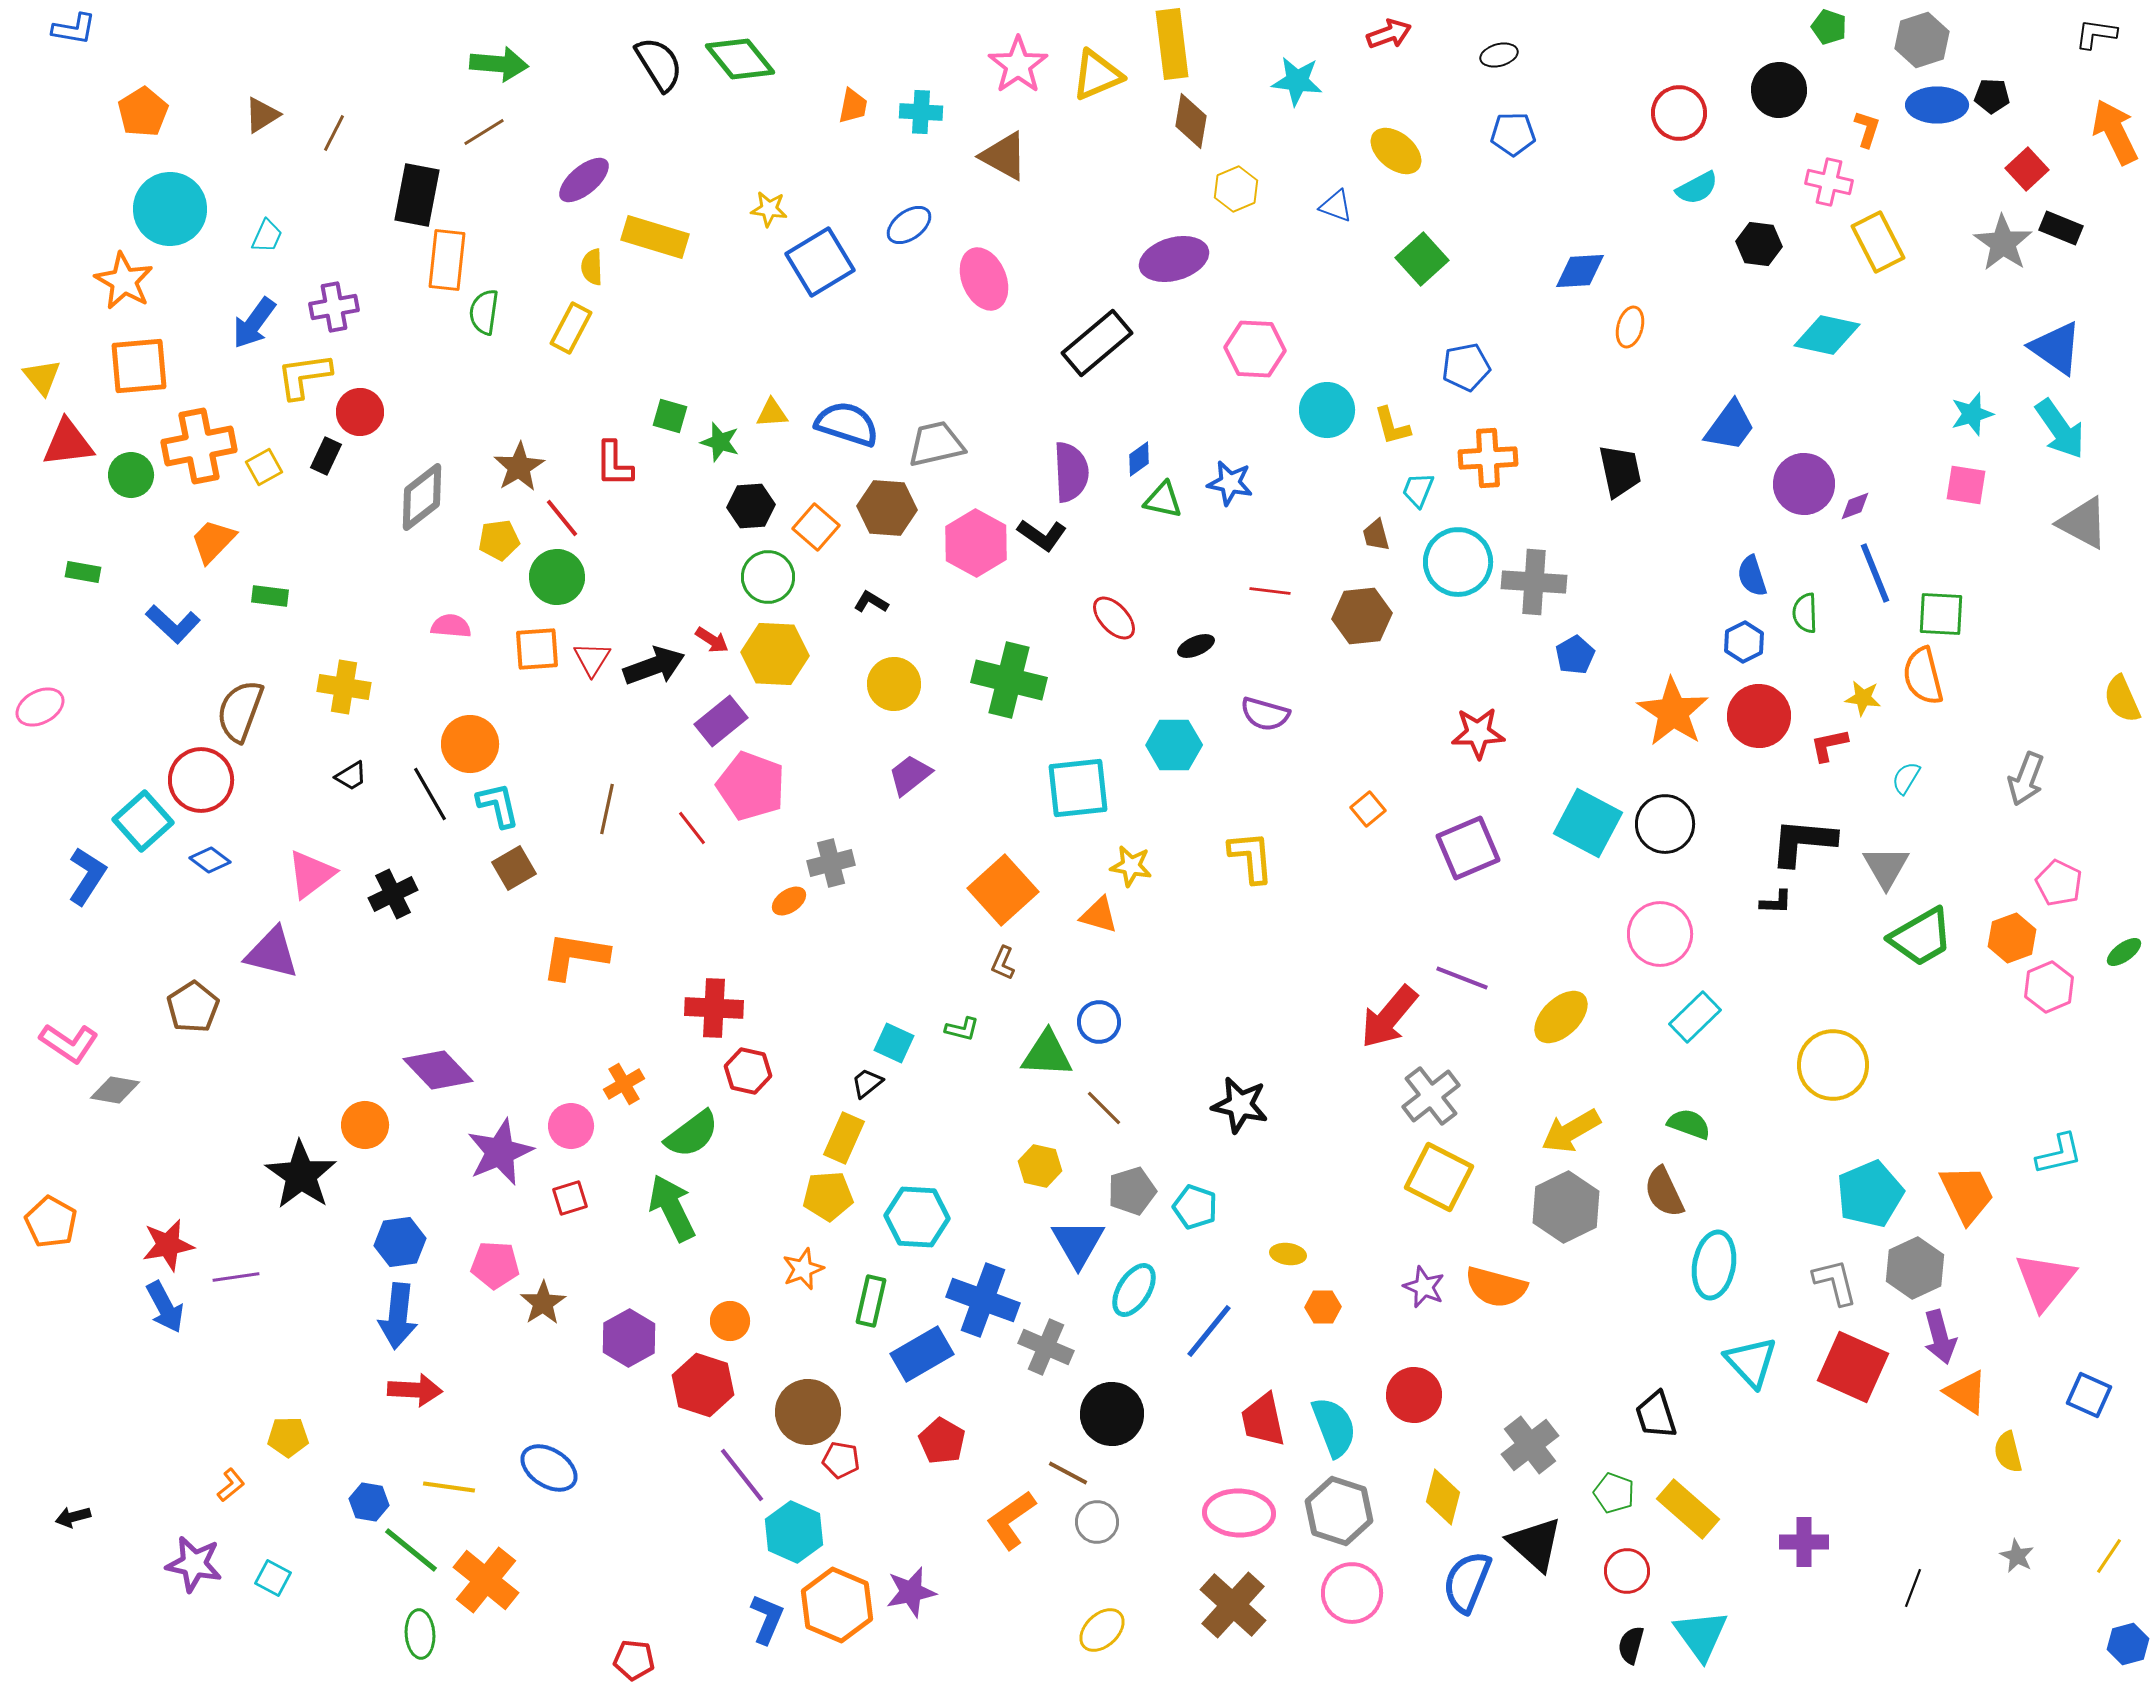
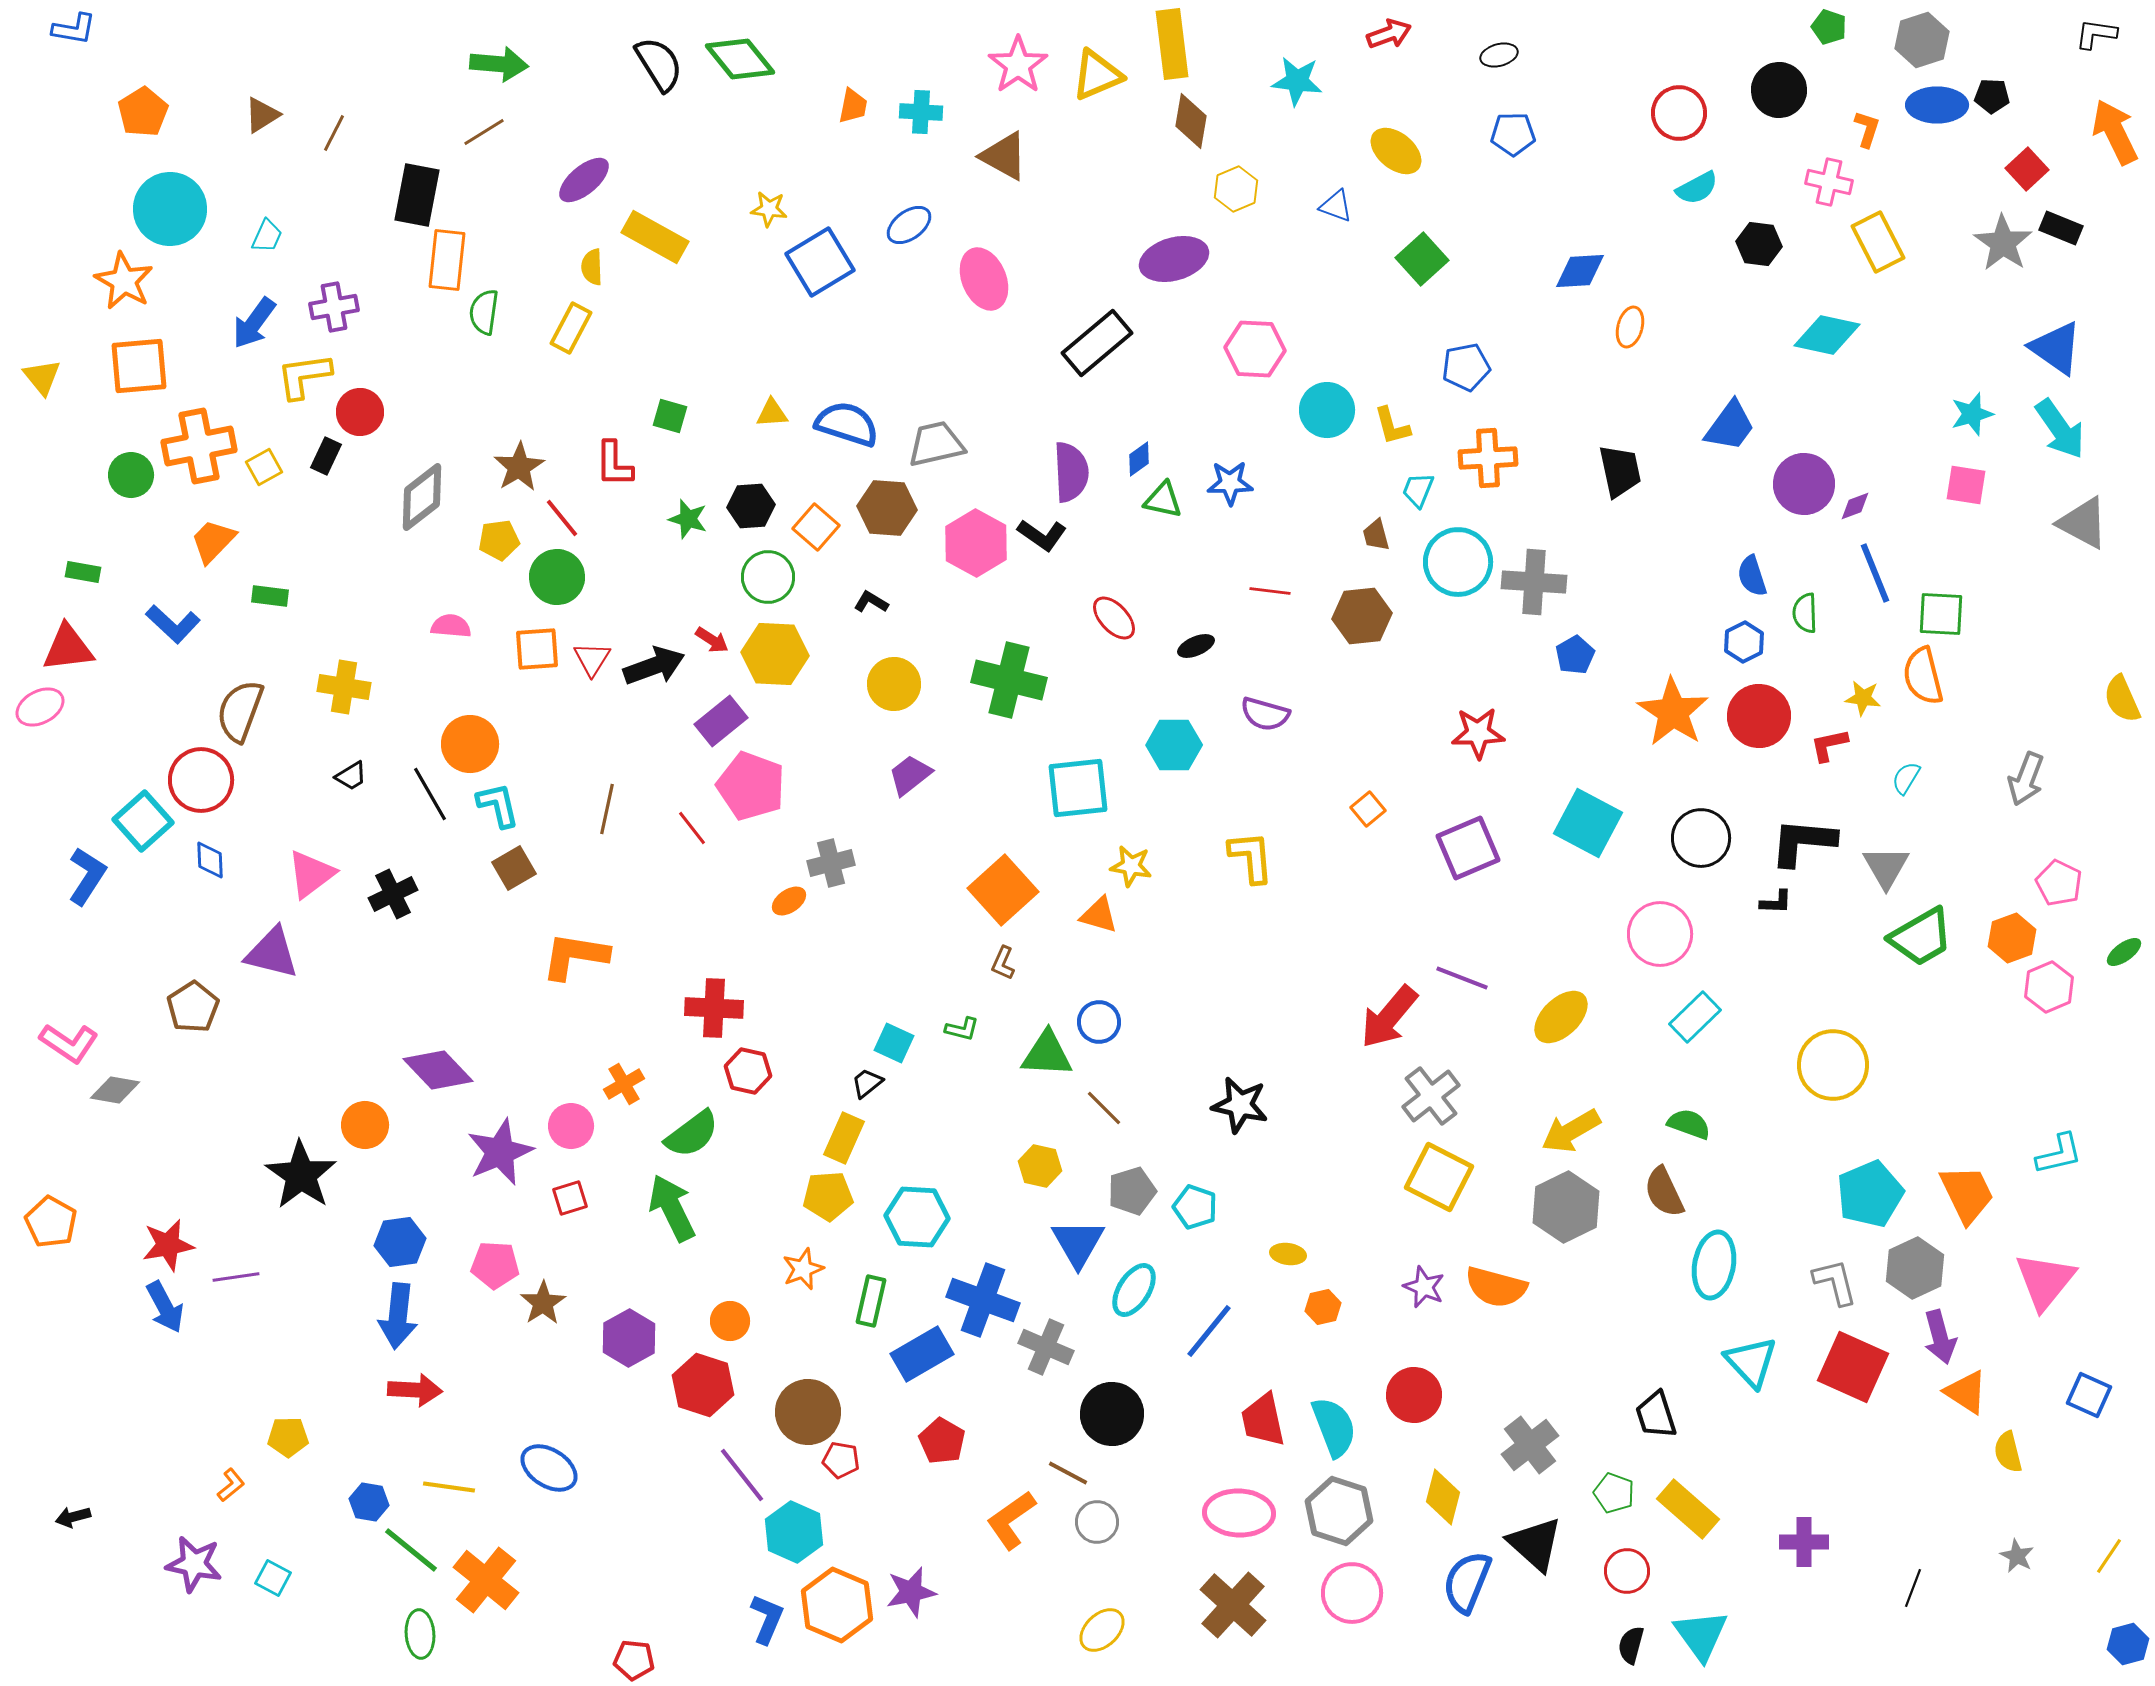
yellow rectangle at (655, 237): rotated 12 degrees clockwise
green star at (720, 442): moved 32 px left, 77 px down
red triangle at (68, 443): moved 205 px down
blue star at (1230, 483): rotated 12 degrees counterclockwise
black circle at (1665, 824): moved 36 px right, 14 px down
blue diamond at (210, 860): rotated 51 degrees clockwise
orange hexagon at (1323, 1307): rotated 12 degrees counterclockwise
